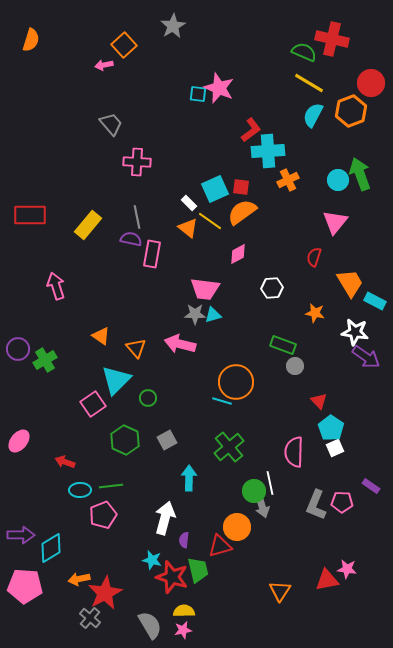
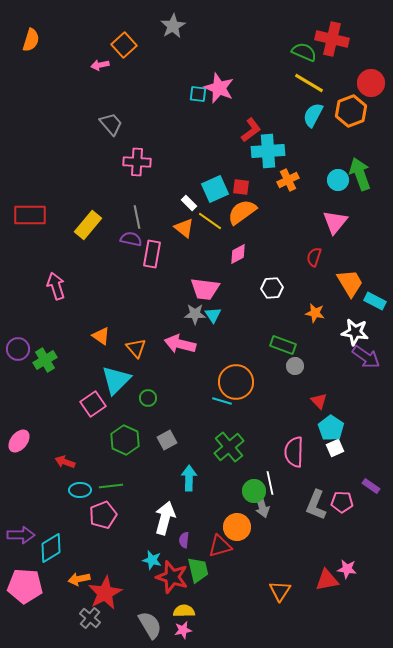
pink arrow at (104, 65): moved 4 px left
orange triangle at (188, 228): moved 4 px left
cyan triangle at (213, 315): rotated 48 degrees counterclockwise
